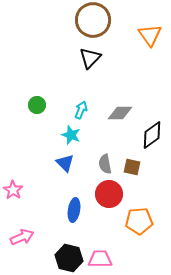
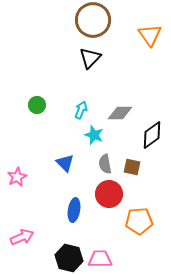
cyan star: moved 23 px right
pink star: moved 4 px right, 13 px up; rotated 12 degrees clockwise
